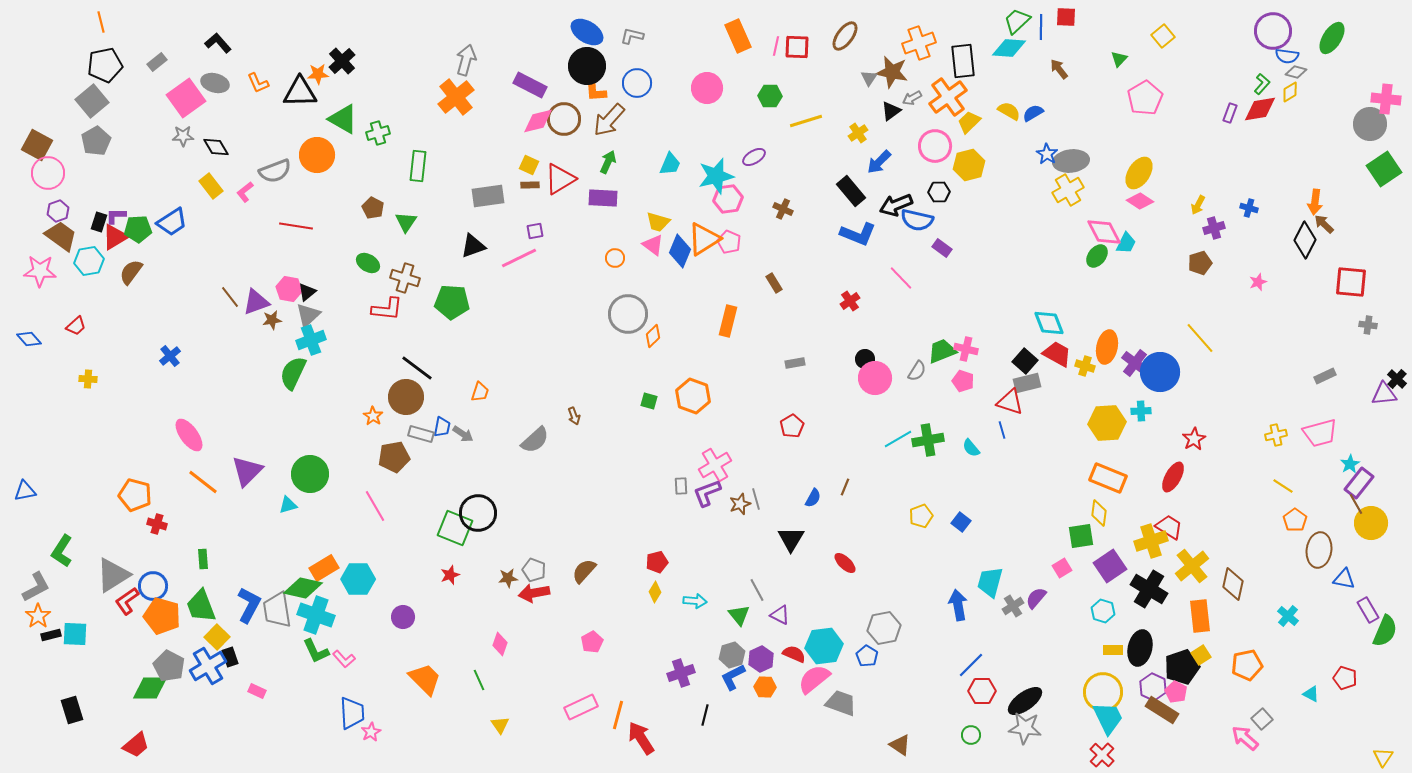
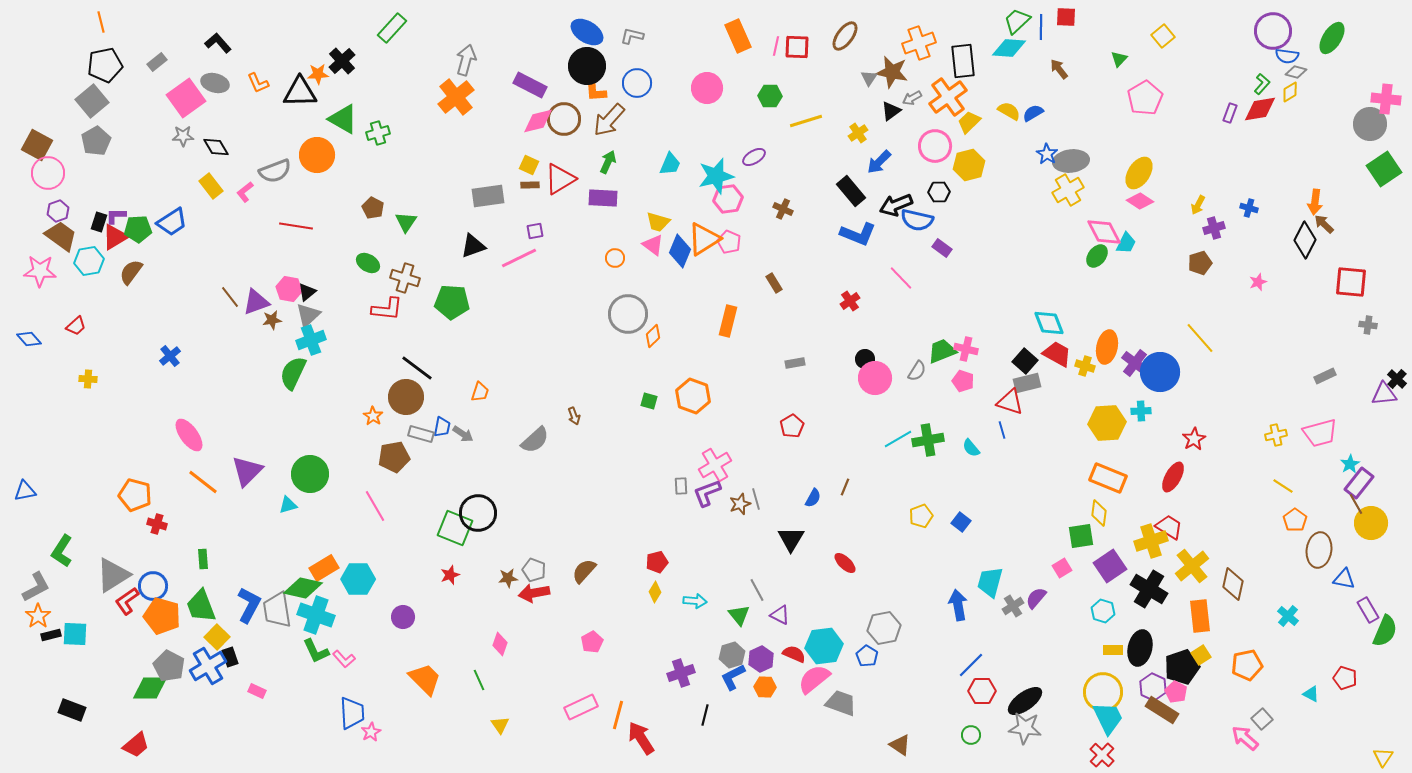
green rectangle at (418, 166): moved 26 px left, 138 px up; rotated 36 degrees clockwise
black rectangle at (72, 710): rotated 52 degrees counterclockwise
